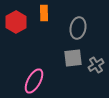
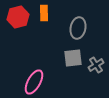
red hexagon: moved 2 px right, 5 px up; rotated 15 degrees clockwise
pink ellipse: moved 1 px down
